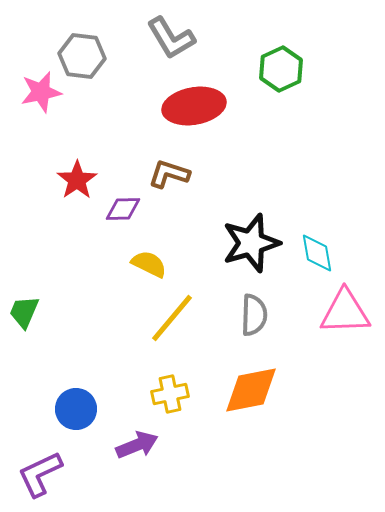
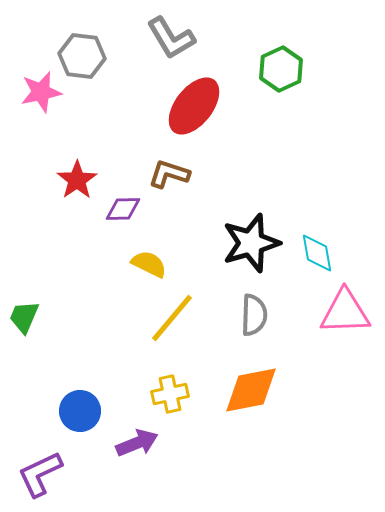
red ellipse: rotated 42 degrees counterclockwise
green trapezoid: moved 5 px down
blue circle: moved 4 px right, 2 px down
purple arrow: moved 2 px up
